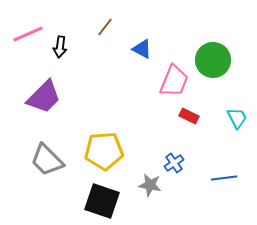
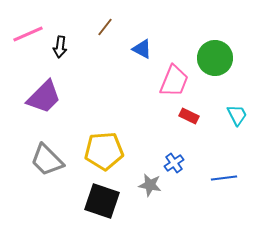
green circle: moved 2 px right, 2 px up
cyan trapezoid: moved 3 px up
